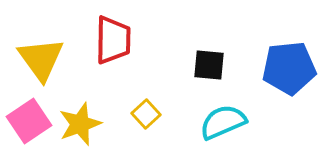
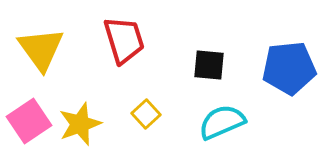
red trapezoid: moved 11 px right; rotated 18 degrees counterclockwise
yellow triangle: moved 10 px up
cyan semicircle: moved 1 px left
